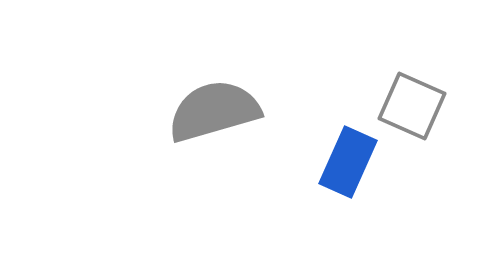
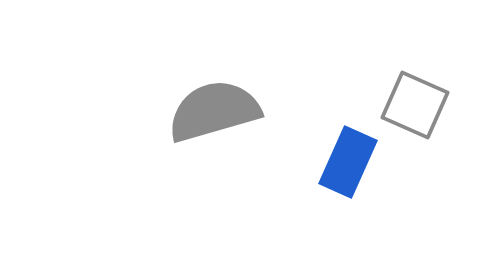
gray square: moved 3 px right, 1 px up
